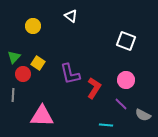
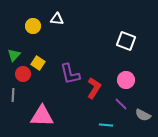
white triangle: moved 14 px left, 3 px down; rotated 32 degrees counterclockwise
green triangle: moved 2 px up
